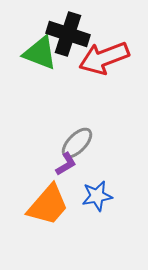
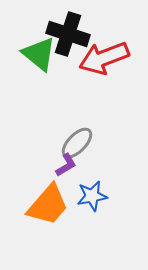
green triangle: moved 1 px left, 1 px down; rotated 18 degrees clockwise
purple L-shape: moved 1 px down
blue star: moved 5 px left
